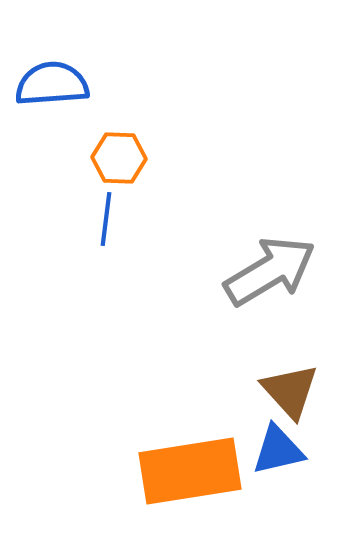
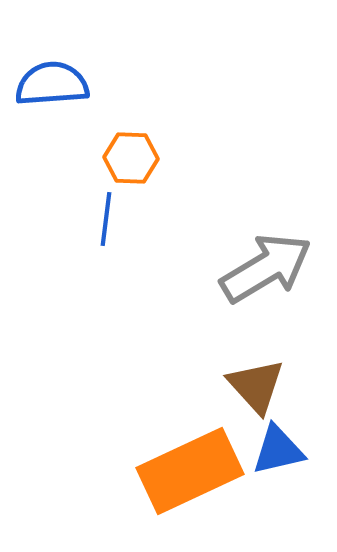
orange hexagon: moved 12 px right
gray arrow: moved 4 px left, 3 px up
brown triangle: moved 34 px left, 5 px up
orange rectangle: rotated 16 degrees counterclockwise
